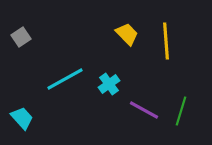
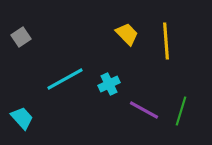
cyan cross: rotated 10 degrees clockwise
